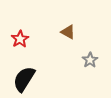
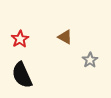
brown triangle: moved 3 px left, 5 px down
black semicircle: moved 2 px left, 4 px up; rotated 56 degrees counterclockwise
